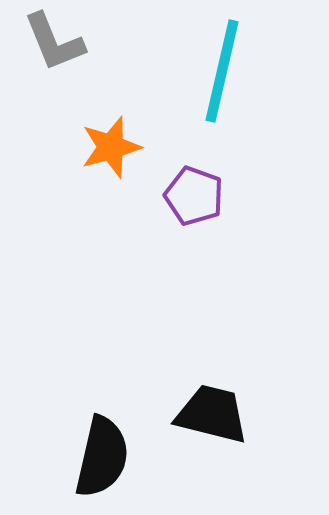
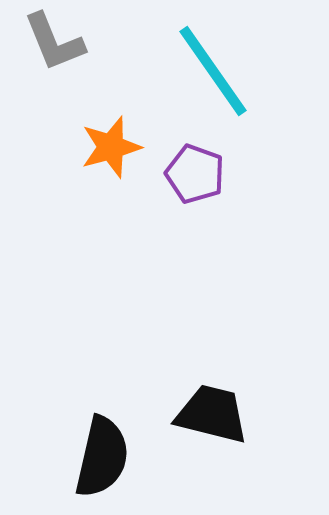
cyan line: moved 9 px left; rotated 48 degrees counterclockwise
purple pentagon: moved 1 px right, 22 px up
